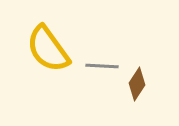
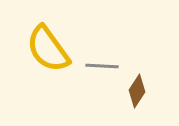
brown diamond: moved 7 px down
